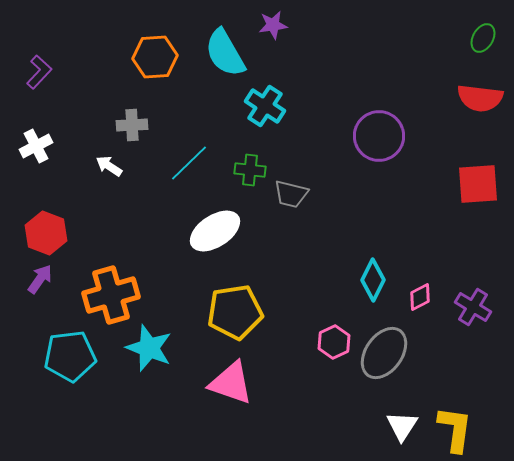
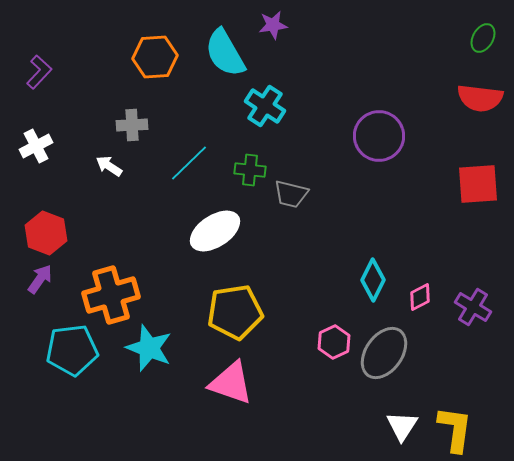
cyan pentagon: moved 2 px right, 6 px up
